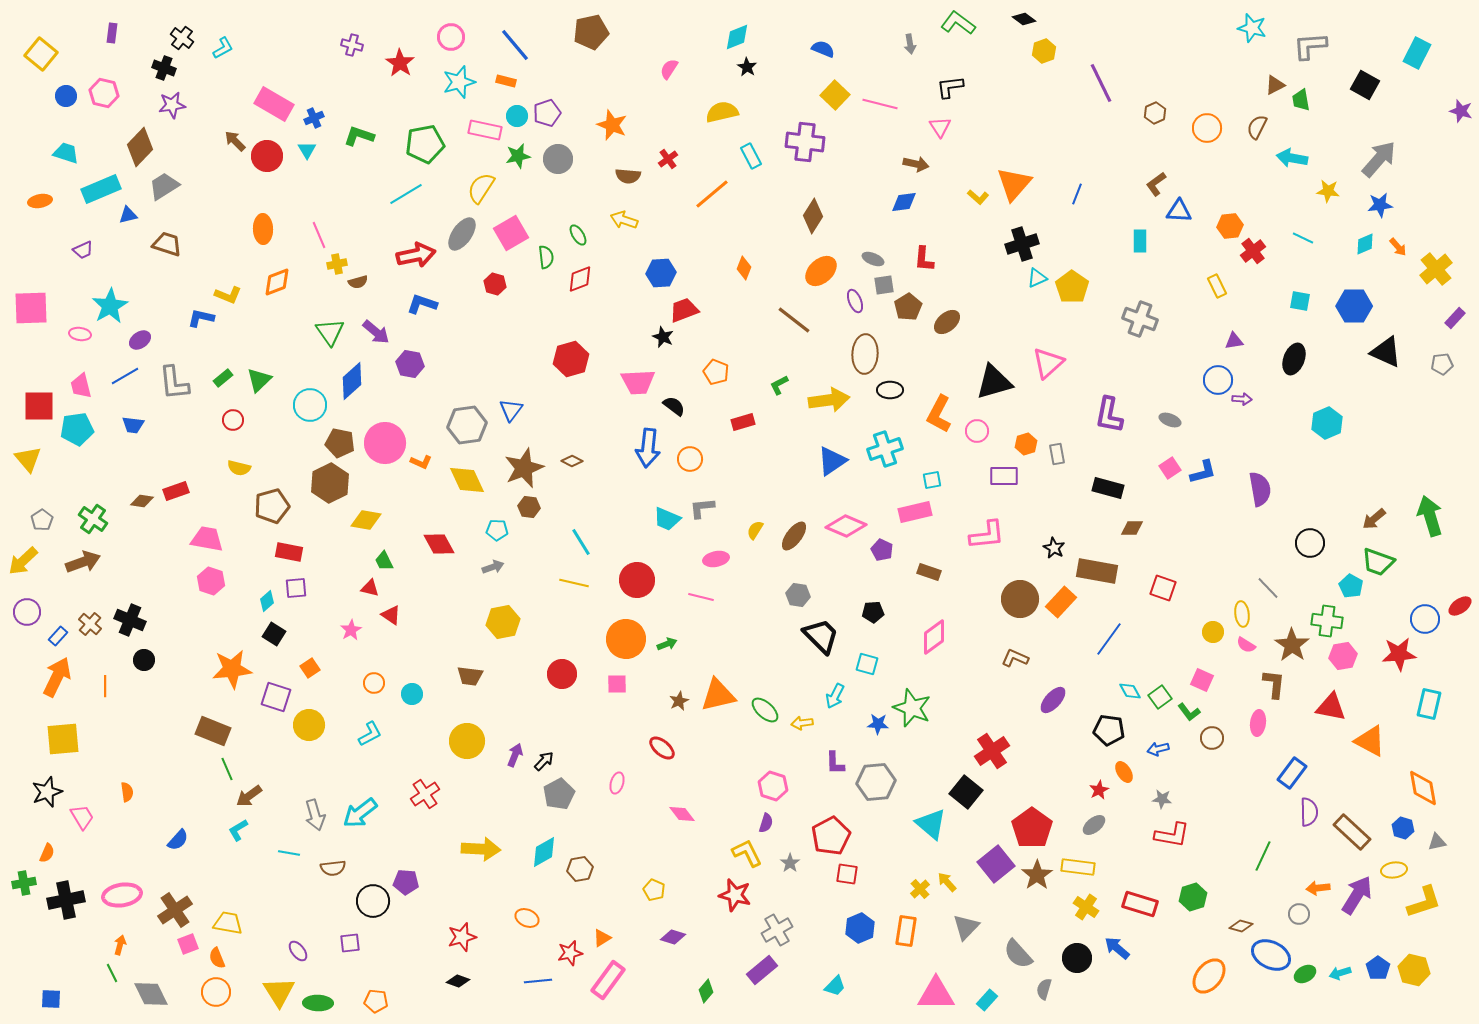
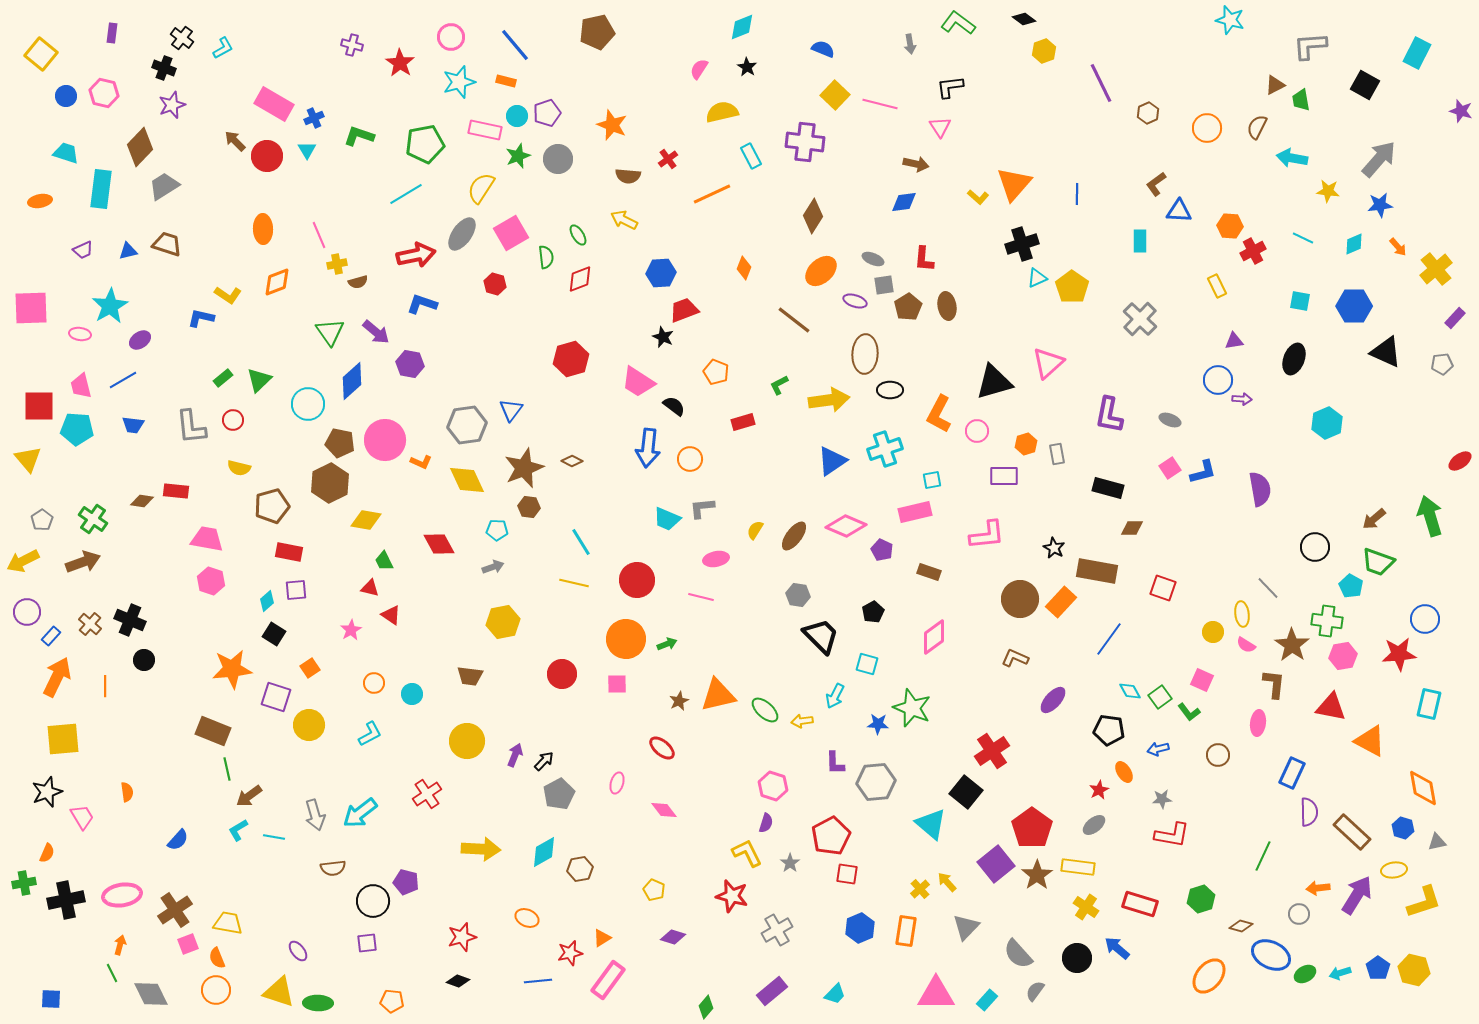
cyan star at (1252, 28): moved 22 px left, 8 px up
brown pentagon at (591, 32): moved 6 px right
cyan diamond at (737, 37): moved 5 px right, 10 px up
pink semicircle at (669, 69): moved 30 px right
purple star at (172, 105): rotated 12 degrees counterclockwise
brown hexagon at (1155, 113): moved 7 px left
green star at (518, 156): rotated 10 degrees counterclockwise
cyan rectangle at (101, 189): rotated 60 degrees counterclockwise
orange line at (712, 194): rotated 15 degrees clockwise
blue line at (1077, 194): rotated 20 degrees counterclockwise
blue triangle at (128, 215): moved 36 px down
yellow arrow at (624, 220): rotated 8 degrees clockwise
orange hexagon at (1230, 226): rotated 10 degrees clockwise
cyan diamond at (1365, 244): moved 11 px left
red cross at (1253, 251): rotated 10 degrees clockwise
yellow L-shape at (228, 295): rotated 12 degrees clockwise
purple ellipse at (855, 301): rotated 50 degrees counterclockwise
gray cross at (1140, 319): rotated 24 degrees clockwise
brown ellipse at (947, 322): moved 16 px up; rotated 60 degrees counterclockwise
blue line at (125, 376): moved 2 px left, 4 px down
pink trapezoid at (638, 382): rotated 36 degrees clockwise
gray L-shape at (174, 383): moved 17 px right, 44 px down
cyan circle at (310, 405): moved 2 px left, 1 px up
cyan pentagon at (77, 429): rotated 12 degrees clockwise
pink circle at (385, 443): moved 3 px up
red rectangle at (176, 491): rotated 25 degrees clockwise
black circle at (1310, 543): moved 5 px right, 4 px down
yellow arrow at (23, 561): rotated 16 degrees clockwise
purple square at (296, 588): moved 2 px down
red ellipse at (1460, 606): moved 145 px up
black pentagon at (873, 612): rotated 25 degrees counterclockwise
blue rectangle at (58, 636): moved 7 px left
yellow arrow at (802, 723): moved 2 px up
brown circle at (1212, 738): moved 6 px right, 17 px down
green line at (227, 769): rotated 10 degrees clockwise
blue rectangle at (1292, 773): rotated 12 degrees counterclockwise
red cross at (425, 794): moved 2 px right
gray star at (1162, 799): rotated 12 degrees counterclockwise
pink diamond at (682, 814): moved 18 px left, 4 px up
cyan line at (289, 853): moved 15 px left, 16 px up
purple pentagon at (406, 882): rotated 10 degrees clockwise
red star at (735, 895): moved 3 px left, 1 px down
green hexagon at (1193, 897): moved 8 px right, 2 px down
purple square at (350, 943): moved 17 px right
purple rectangle at (762, 970): moved 10 px right, 21 px down
cyan trapezoid at (835, 986): moved 8 px down
gray semicircle at (1044, 989): moved 9 px left, 2 px down; rotated 20 degrees clockwise
green diamond at (706, 991): moved 16 px down
orange circle at (216, 992): moved 2 px up
yellow triangle at (279, 992): rotated 40 degrees counterclockwise
orange pentagon at (376, 1001): moved 16 px right
